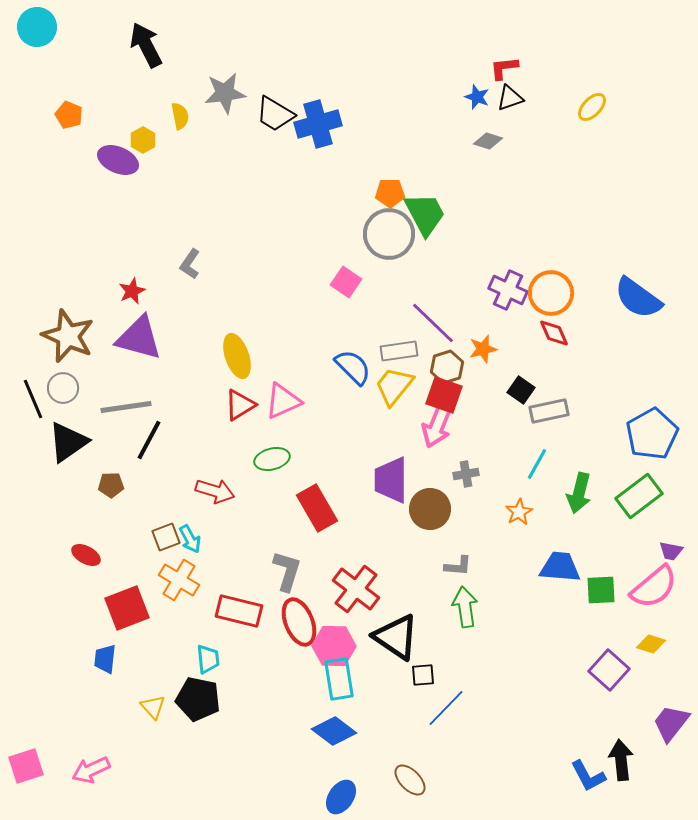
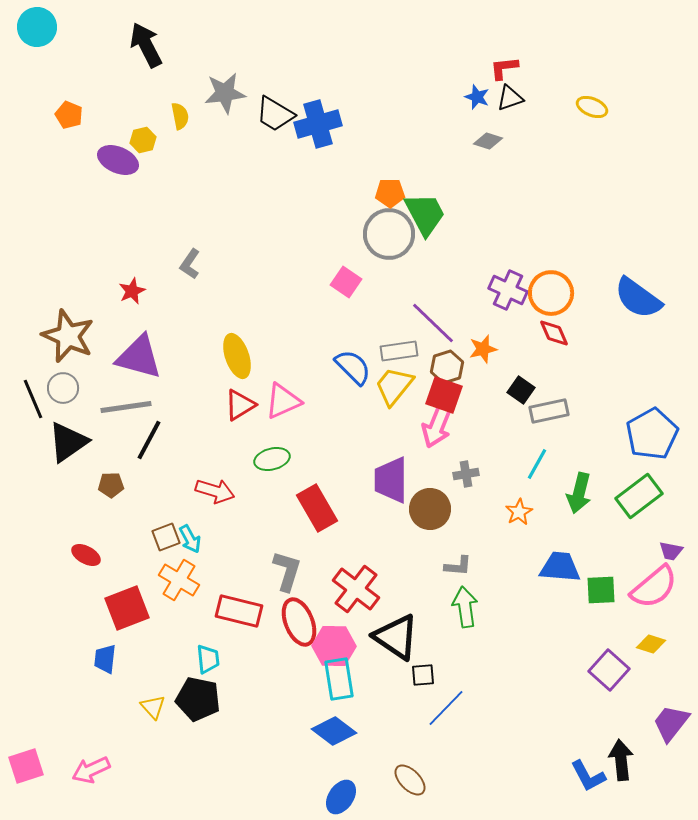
yellow ellipse at (592, 107): rotated 68 degrees clockwise
yellow hexagon at (143, 140): rotated 15 degrees clockwise
purple triangle at (139, 338): moved 19 px down
